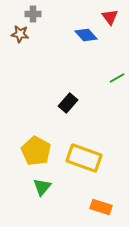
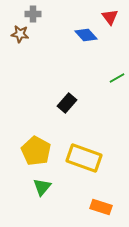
black rectangle: moved 1 px left
